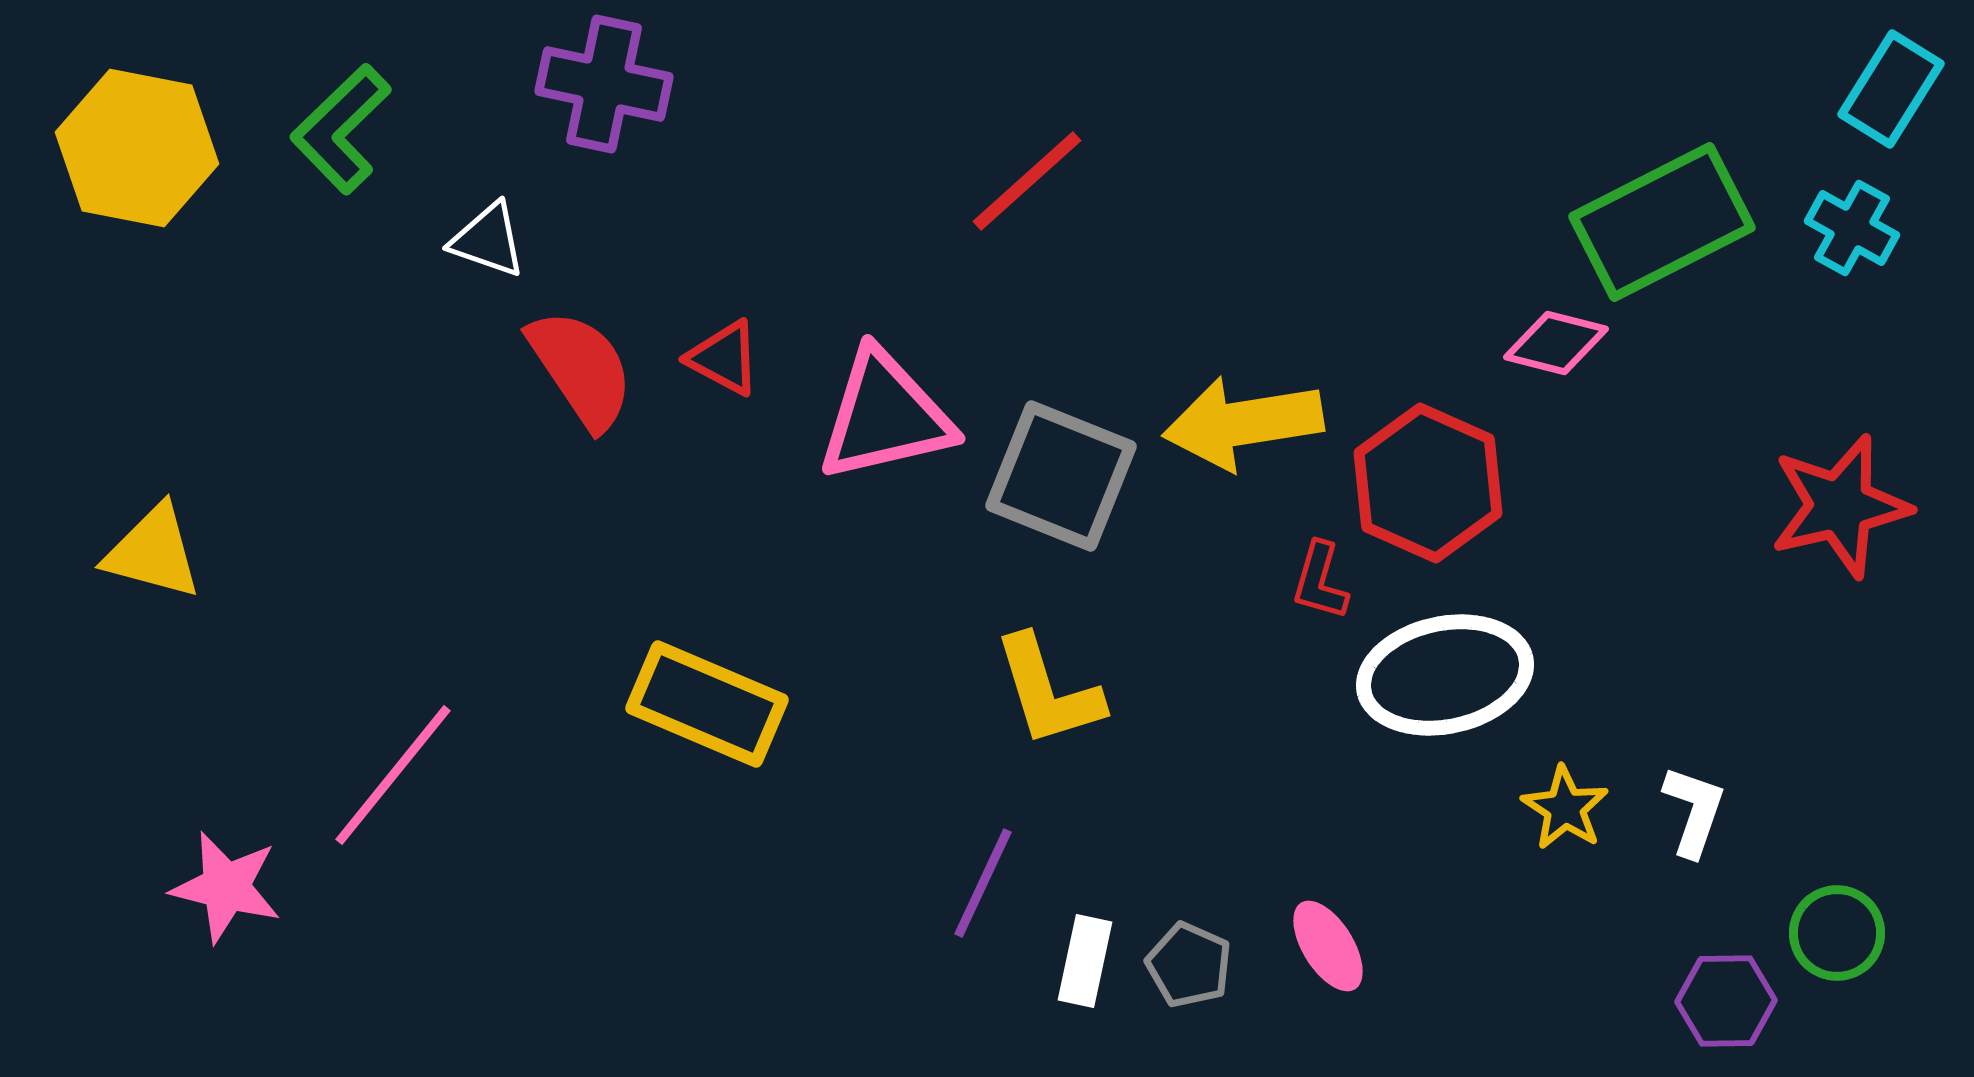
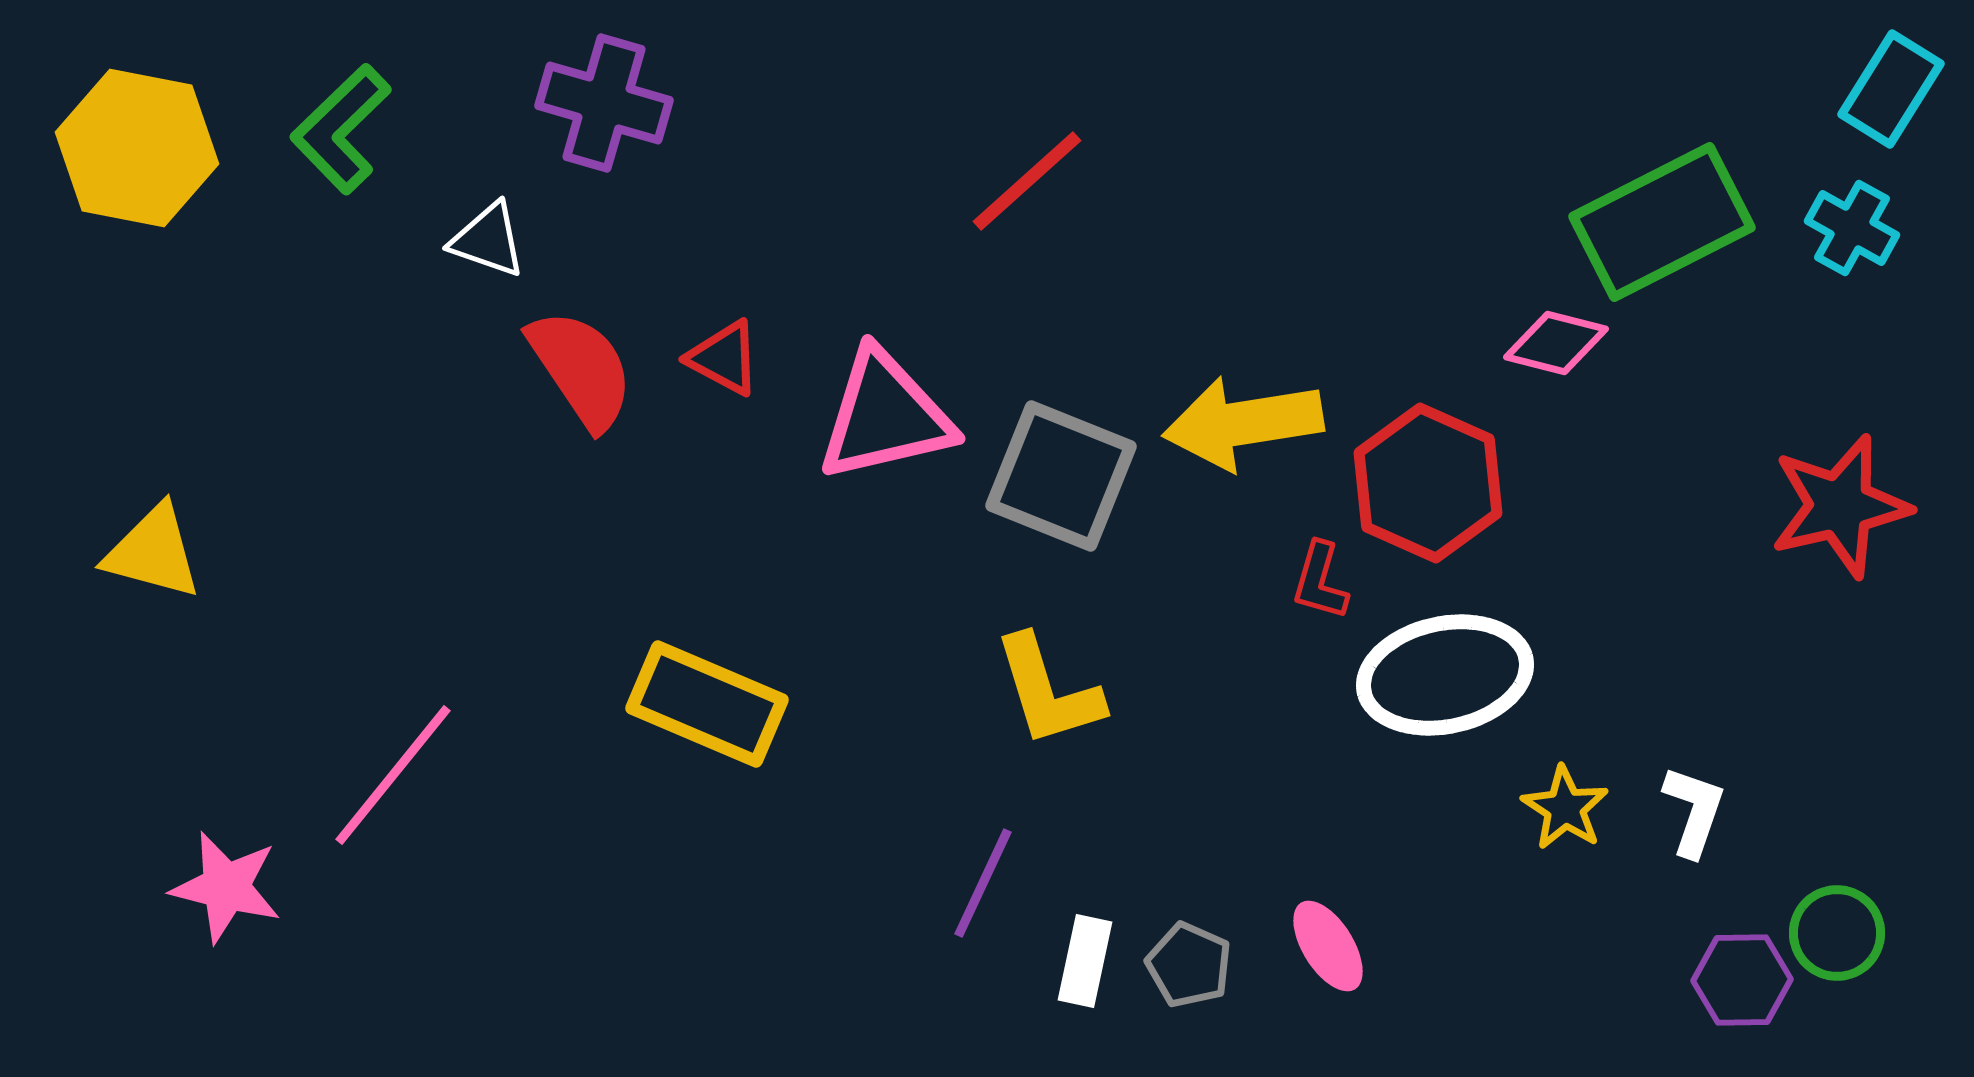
purple cross: moved 19 px down; rotated 4 degrees clockwise
purple hexagon: moved 16 px right, 21 px up
